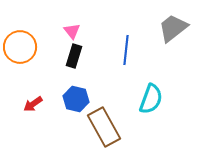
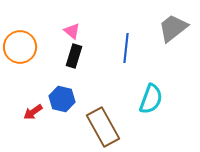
pink triangle: rotated 12 degrees counterclockwise
blue line: moved 2 px up
blue hexagon: moved 14 px left
red arrow: moved 8 px down
brown rectangle: moved 1 px left
